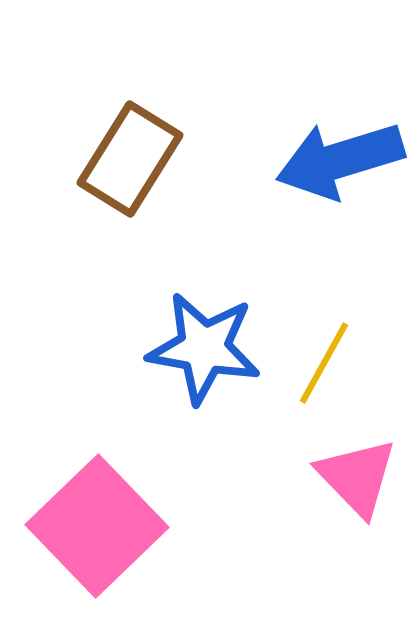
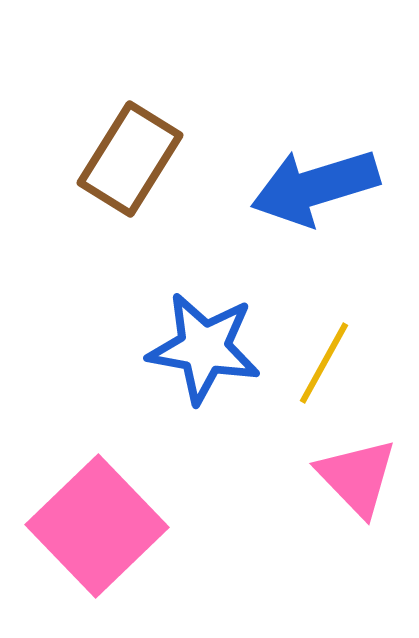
blue arrow: moved 25 px left, 27 px down
